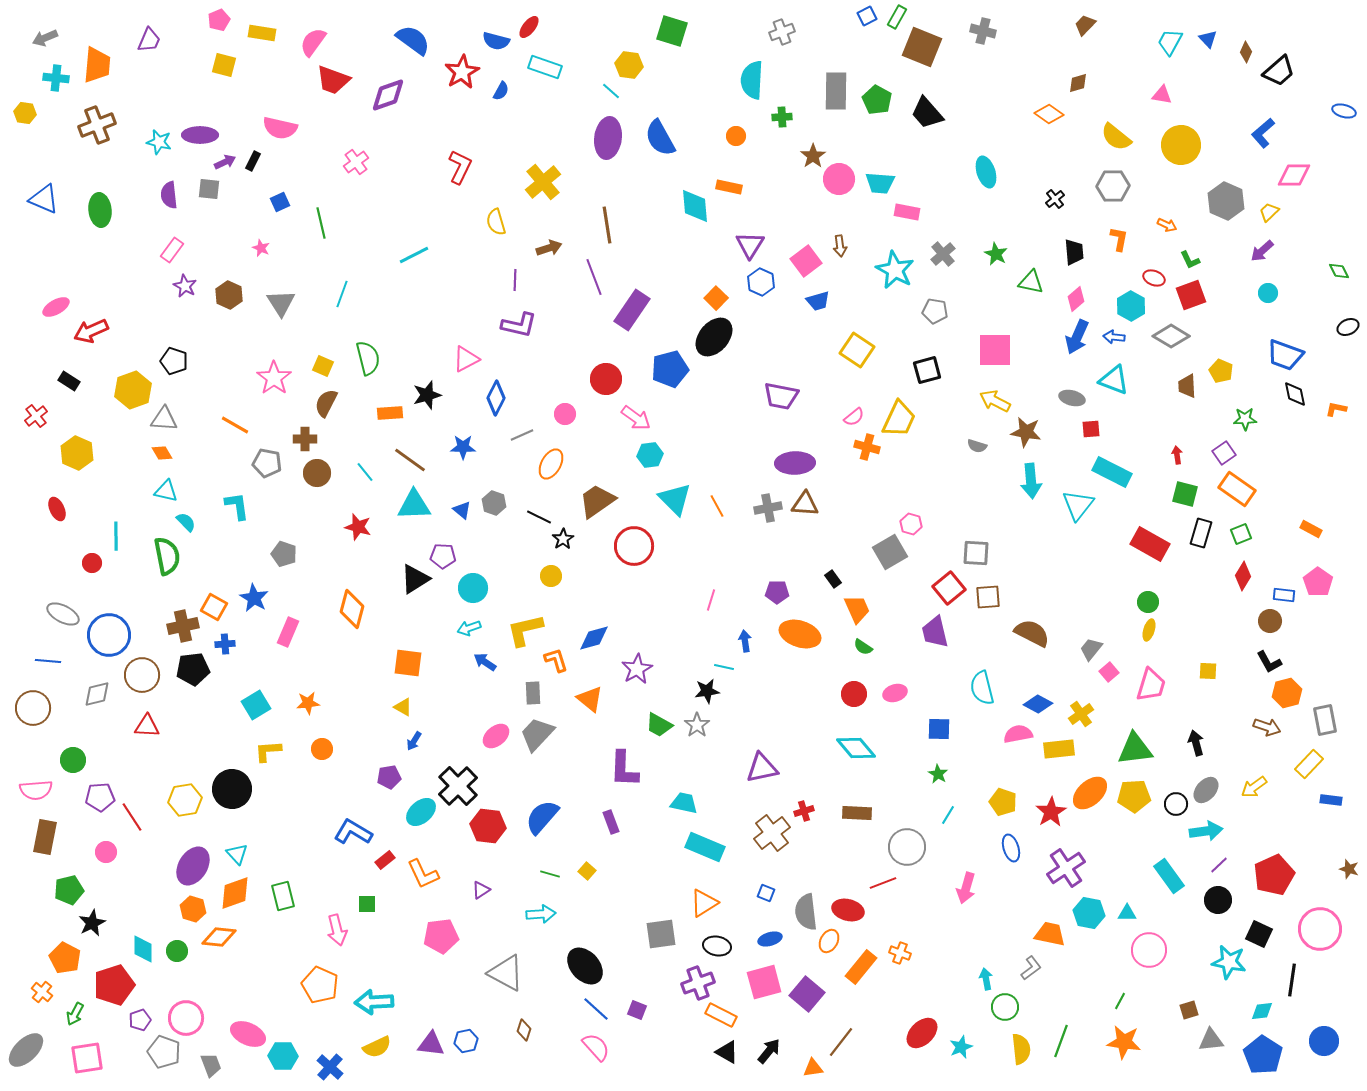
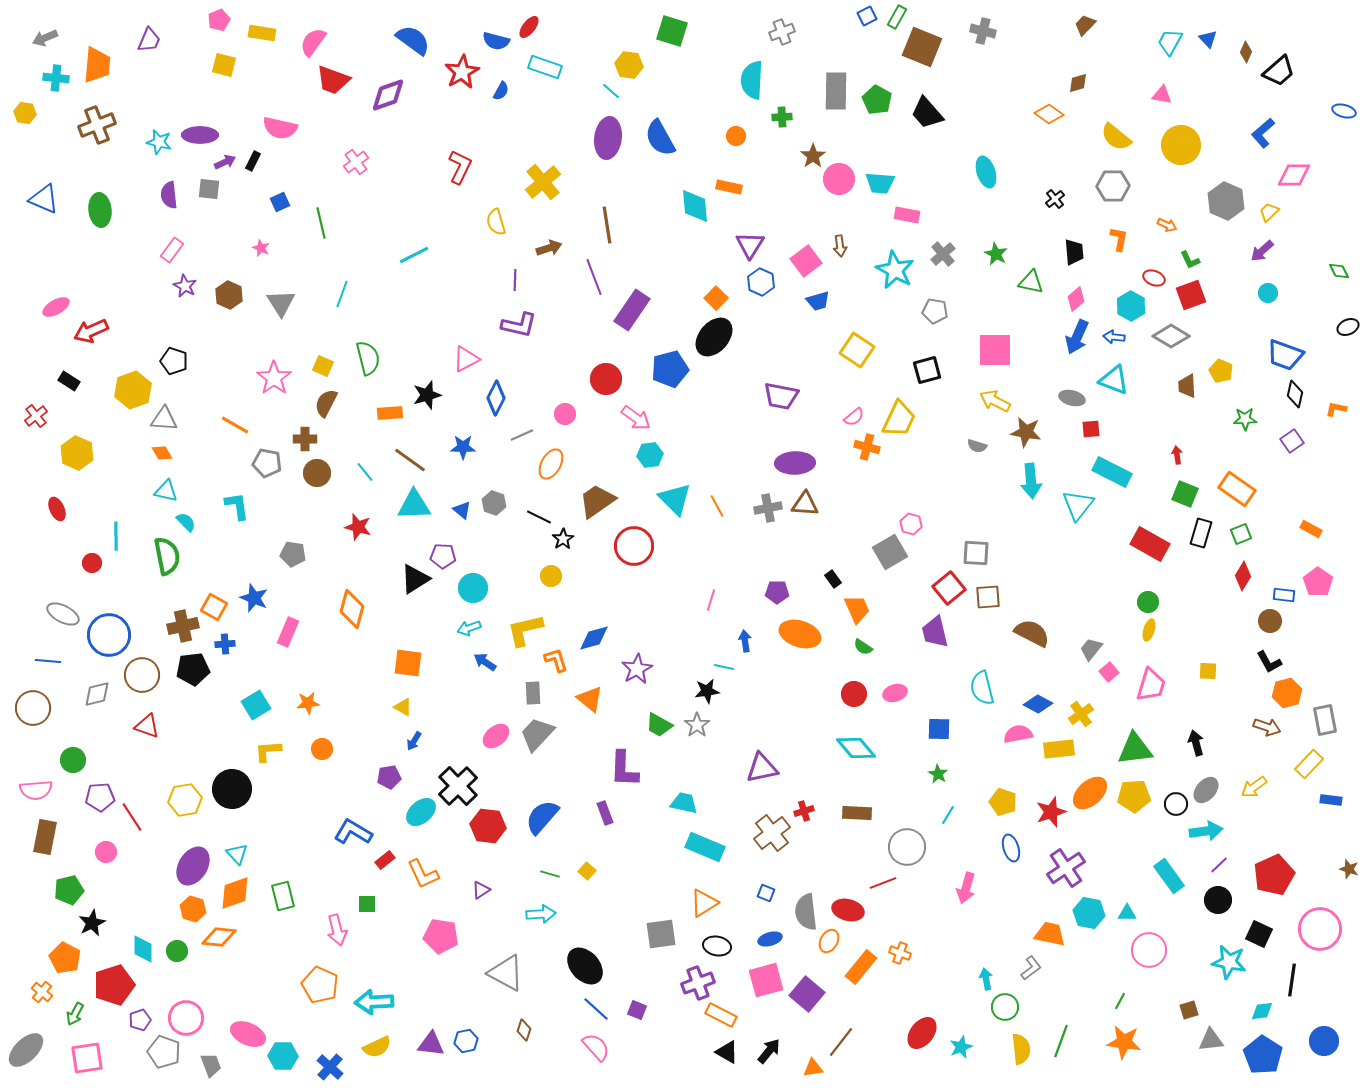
pink rectangle at (907, 212): moved 3 px down
black diamond at (1295, 394): rotated 24 degrees clockwise
purple square at (1224, 453): moved 68 px right, 12 px up
green square at (1185, 494): rotated 8 degrees clockwise
gray pentagon at (284, 554): moved 9 px right; rotated 10 degrees counterclockwise
blue star at (254, 598): rotated 8 degrees counterclockwise
red triangle at (147, 726): rotated 16 degrees clockwise
red star at (1051, 812): rotated 12 degrees clockwise
purple rectangle at (611, 822): moved 6 px left, 9 px up
pink pentagon at (441, 936): rotated 16 degrees clockwise
pink square at (764, 982): moved 2 px right, 2 px up
red ellipse at (922, 1033): rotated 8 degrees counterclockwise
